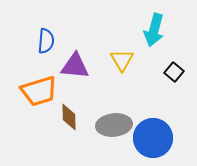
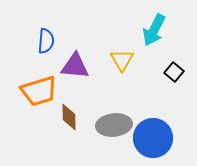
cyan arrow: rotated 12 degrees clockwise
